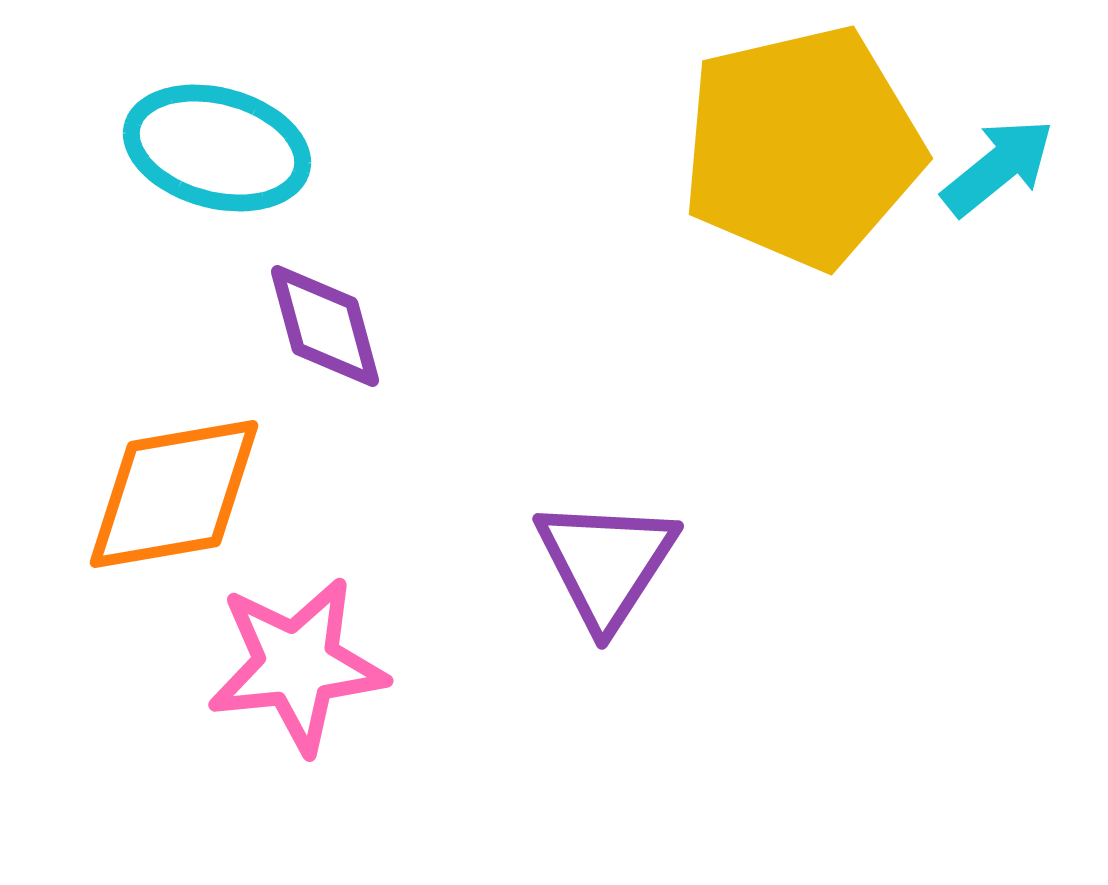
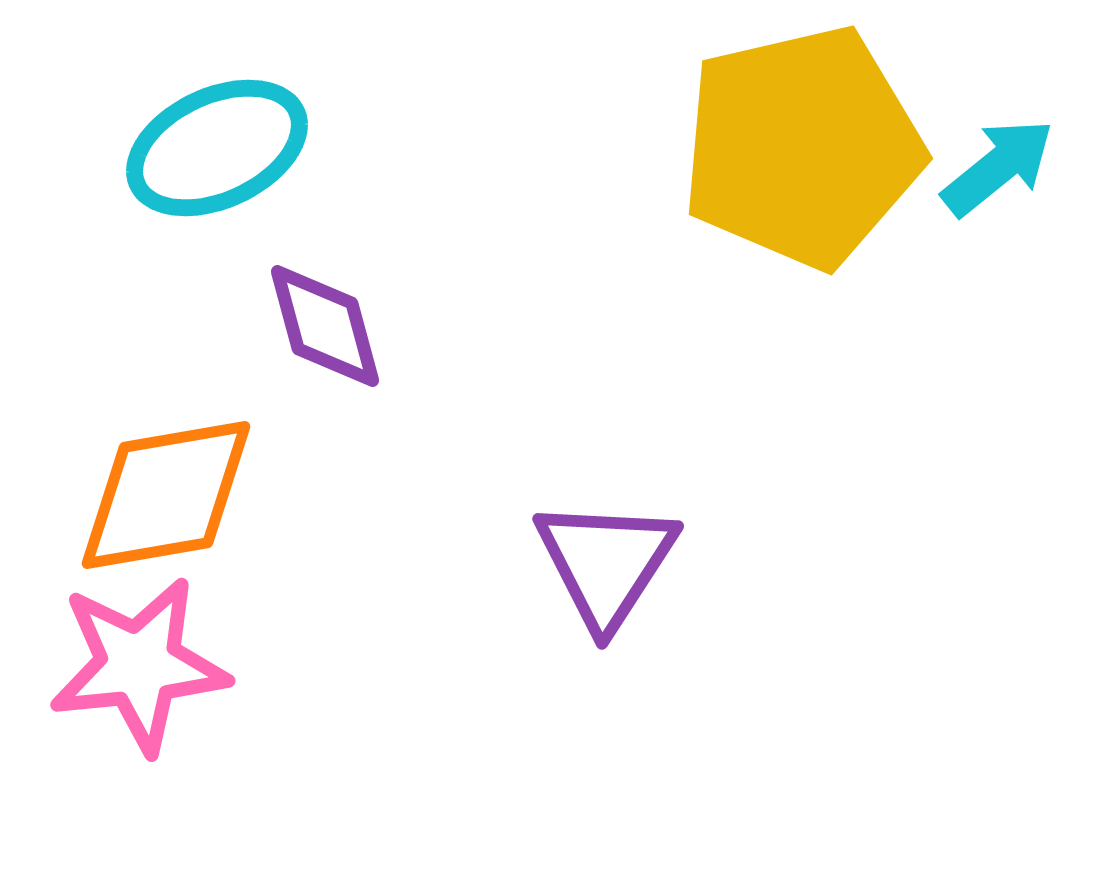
cyan ellipse: rotated 40 degrees counterclockwise
orange diamond: moved 8 px left, 1 px down
pink star: moved 158 px left
